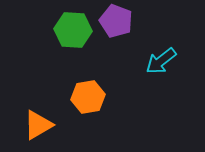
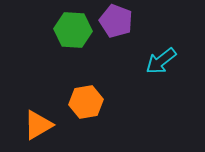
orange hexagon: moved 2 px left, 5 px down
